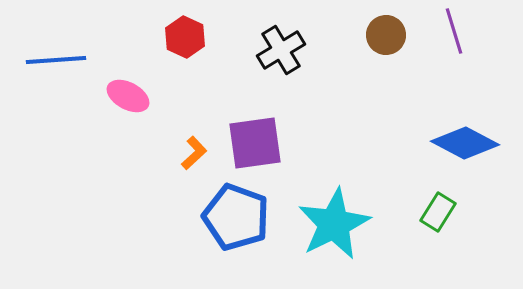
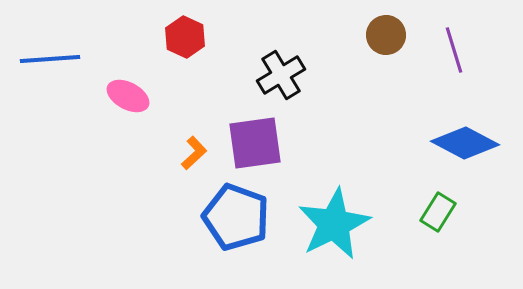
purple line: moved 19 px down
black cross: moved 25 px down
blue line: moved 6 px left, 1 px up
